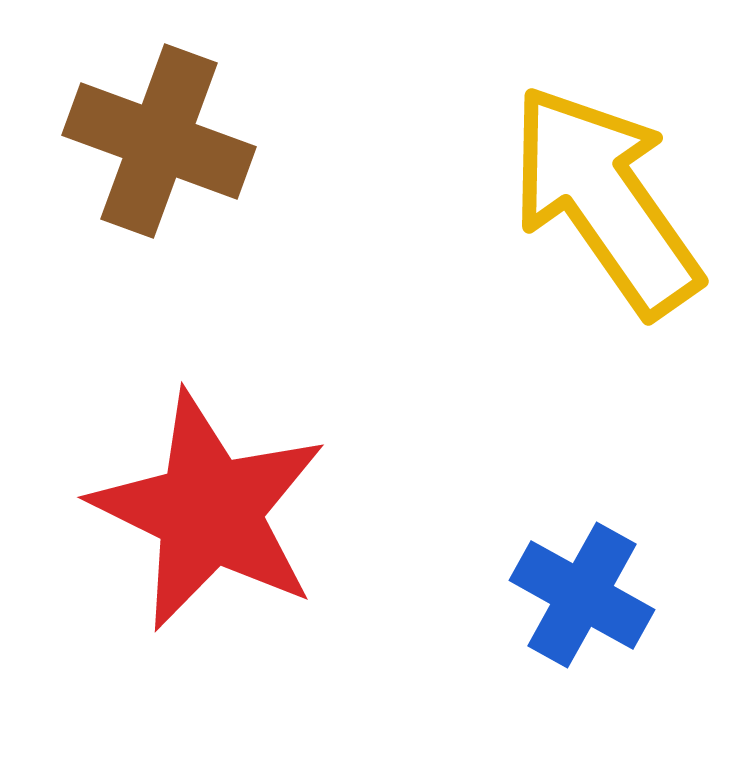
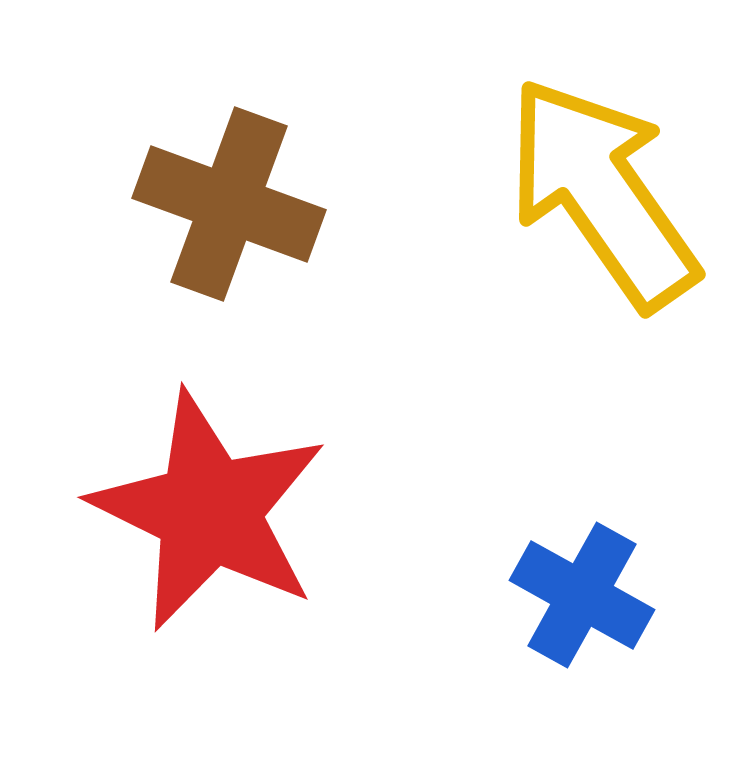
brown cross: moved 70 px right, 63 px down
yellow arrow: moved 3 px left, 7 px up
